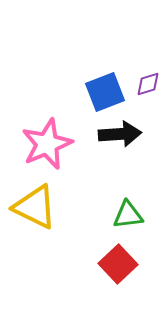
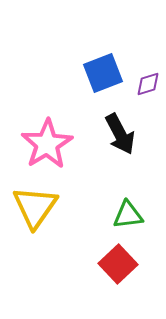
blue square: moved 2 px left, 19 px up
black arrow: rotated 66 degrees clockwise
pink star: rotated 9 degrees counterclockwise
yellow triangle: rotated 39 degrees clockwise
